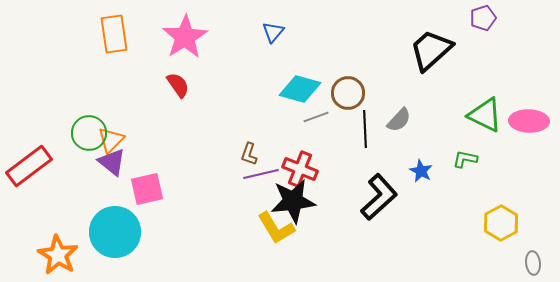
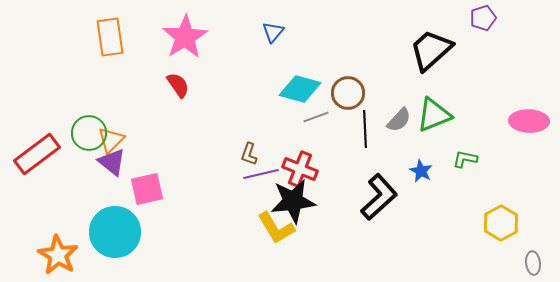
orange rectangle: moved 4 px left, 3 px down
green triangle: moved 51 px left; rotated 48 degrees counterclockwise
red rectangle: moved 8 px right, 12 px up
